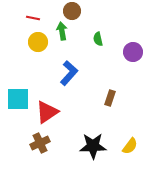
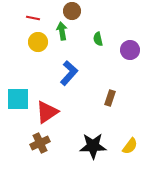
purple circle: moved 3 px left, 2 px up
